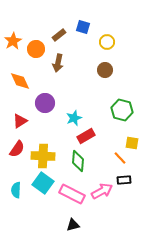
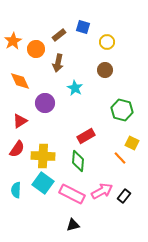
cyan star: moved 1 px right, 30 px up; rotated 21 degrees counterclockwise
yellow square: rotated 16 degrees clockwise
black rectangle: moved 16 px down; rotated 48 degrees counterclockwise
